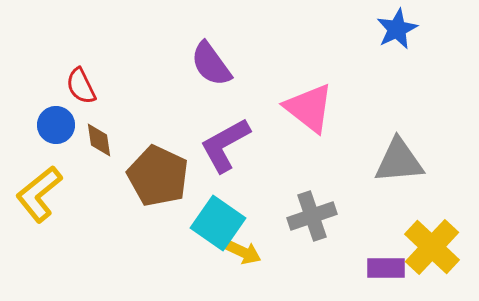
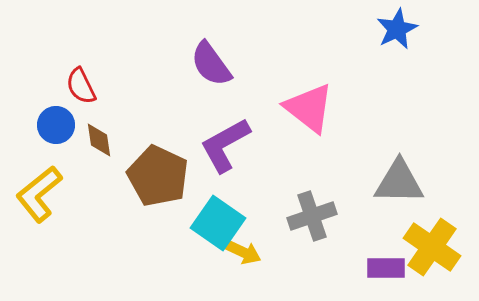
gray triangle: moved 21 px down; rotated 6 degrees clockwise
yellow cross: rotated 8 degrees counterclockwise
